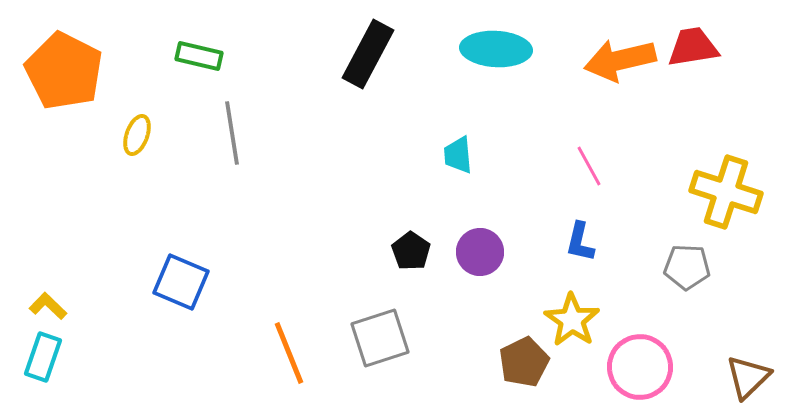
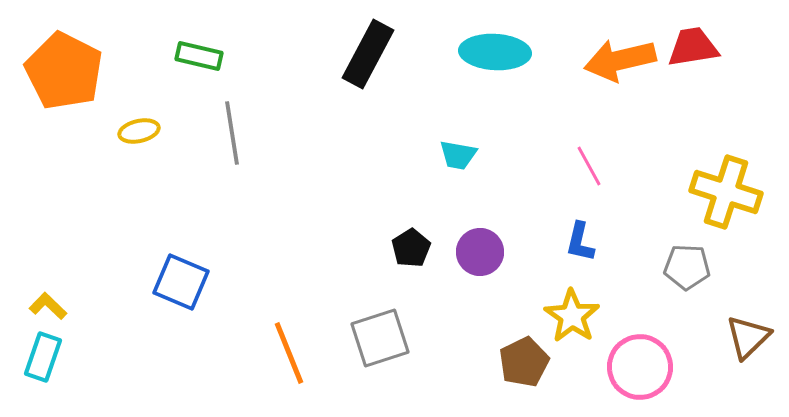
cyan ellipse: moved 1 px left, 3 px down
yellow ellipse: moved 2 px right, 4 px up; rotated 57 degrees clockwise
cyan trapezoid: rotated 75 degrees counterclockwise
black pentagon: moved 3 px up; rotated 6 degrees clockwise
yellow star: moved 4 px up
brown triangle: moved 40 px up
